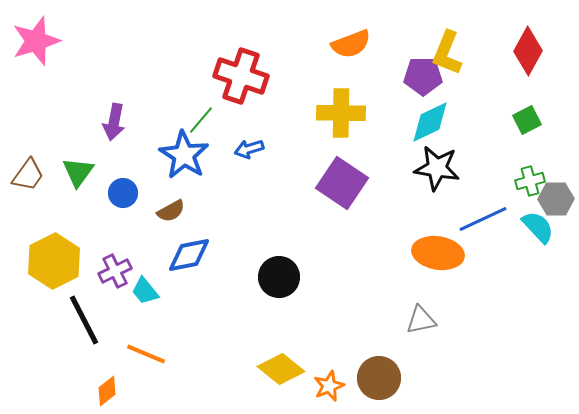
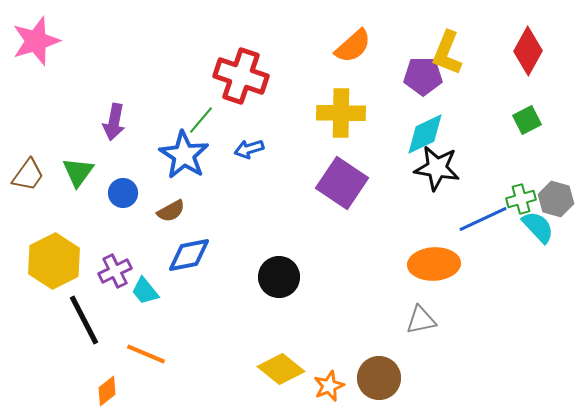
orange semicircle: moved 2 px right, 2 px down; rotated 21 degrees counterclockwise
cyan diamond: moved 5 px left, 12 px down
green cross: moved 9 px left, 18 px down
gray hexagon: rotated 16 degrees clockwise
orange ellipse: moved 4 px left, 11 px down; rotated 12 degrees counterclockwise
